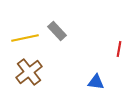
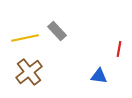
blue triangle: moved 3 px right, 6 px up
